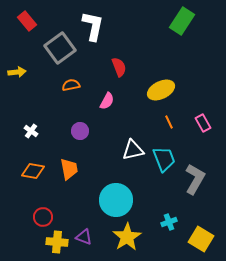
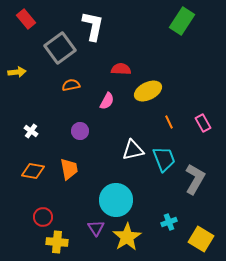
red rectangle: moved 1 px left, 2 px up
red semicircle: moved 2 px right, 2 px down; rotated 66 degrees counterclockwise
yellow ellipse: moved 13 px left, 1 px down
purple triangle: moved 12 px right, 9 px up; rotated 36 degrees clockwise
